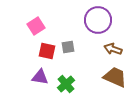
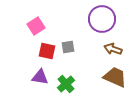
purple circle: moved 4 px right, 1 px up
